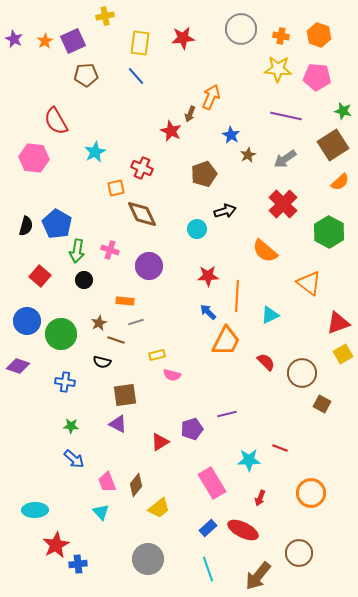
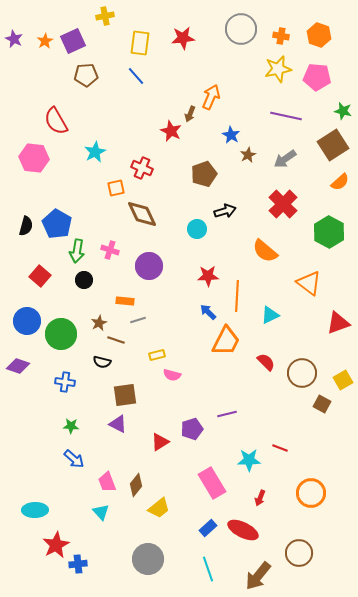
yellow star at (278, 69): rotated 16 degrees counterclockwise
gray line at (136, 322): moved 2 px right, 2 px up
yellow square at (343, 354): moved 26 px down
